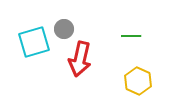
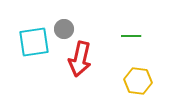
cyan square: rotated 8 degrees clockwise
yellow hexagon: rotated 16 degrees counterclockwise
